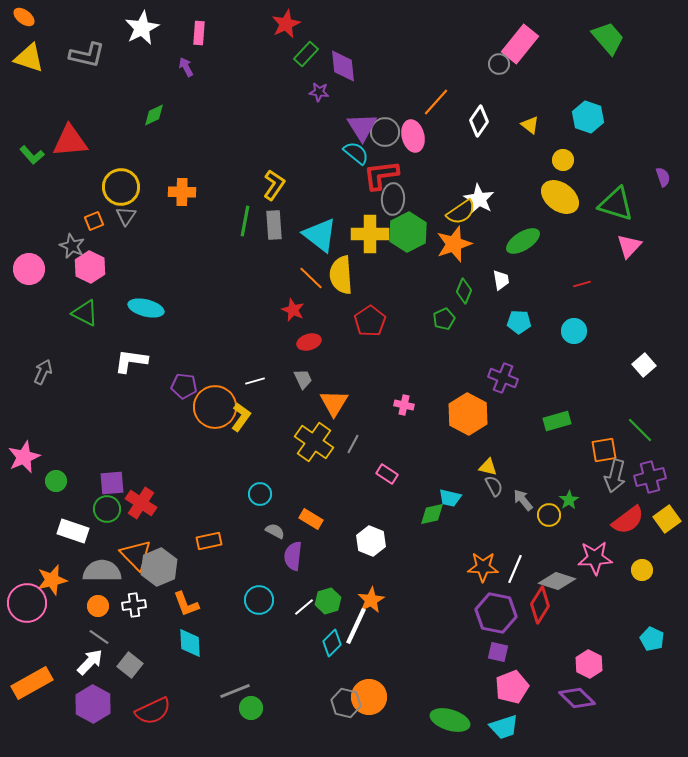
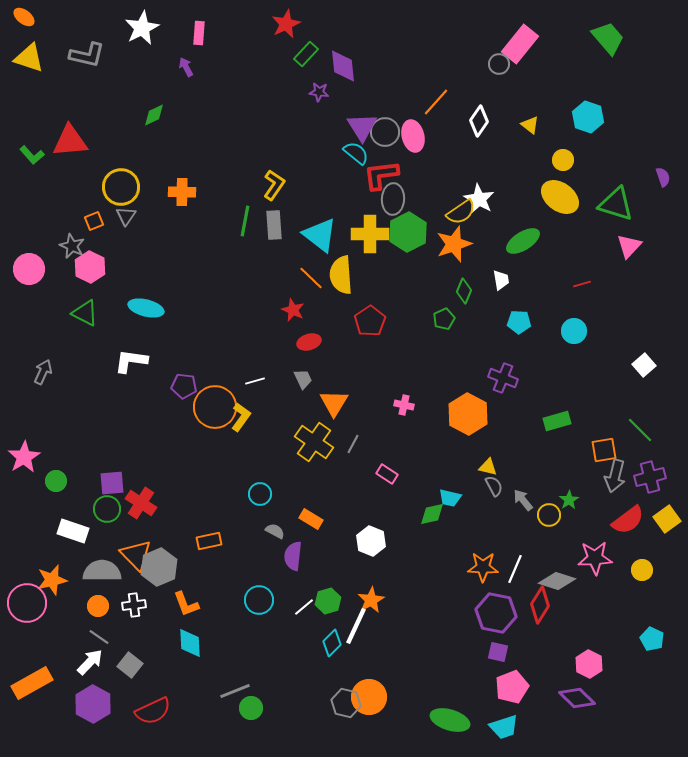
pink star at (24, 457): rotated 8 degrees counterclockwise
